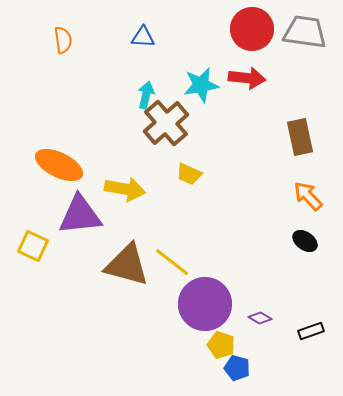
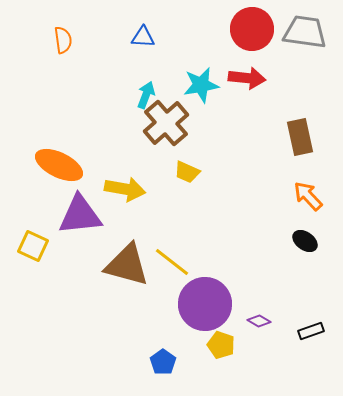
cyan arrow: rotated 8 degrees clockwise
yellow trapezoid: moved 2 px left, 2 px up
purple diamond: moved 1 px left, 3 px down
blue pentagon: moved 74 px left, 6 px up; rotated 20 degrees clockwise
